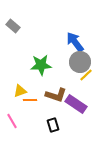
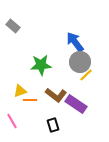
brown L-shape: rotated 20 degrees clockwise
